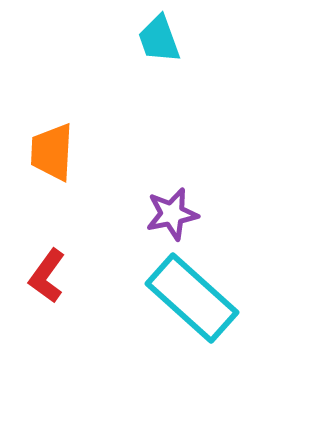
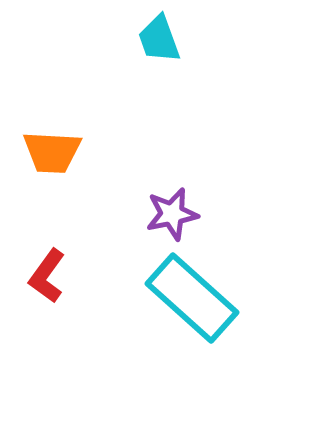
orange trapezoid: rotated 90 degrees counterclockwise
